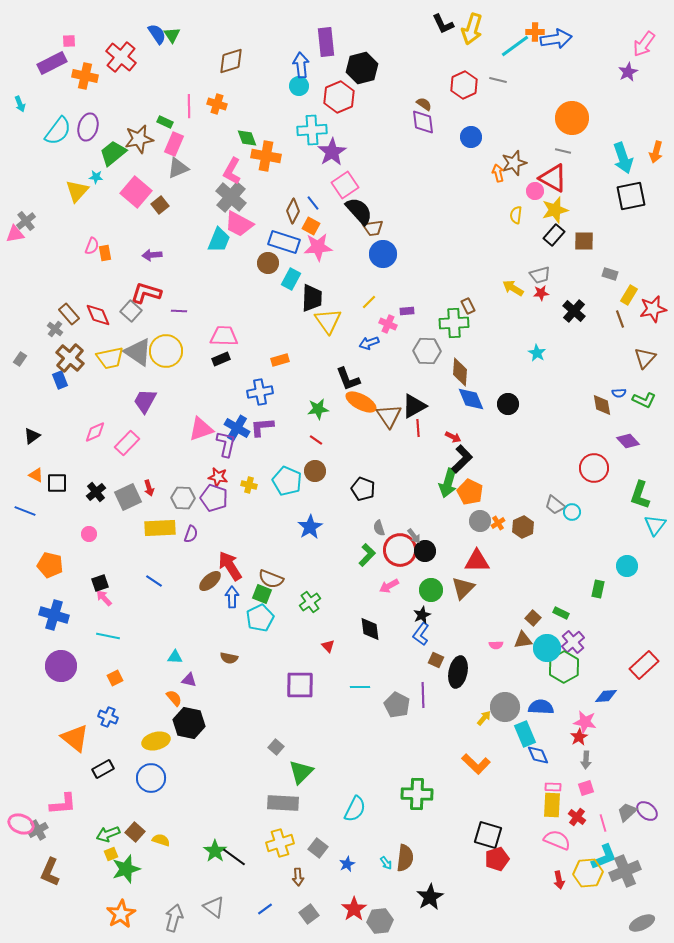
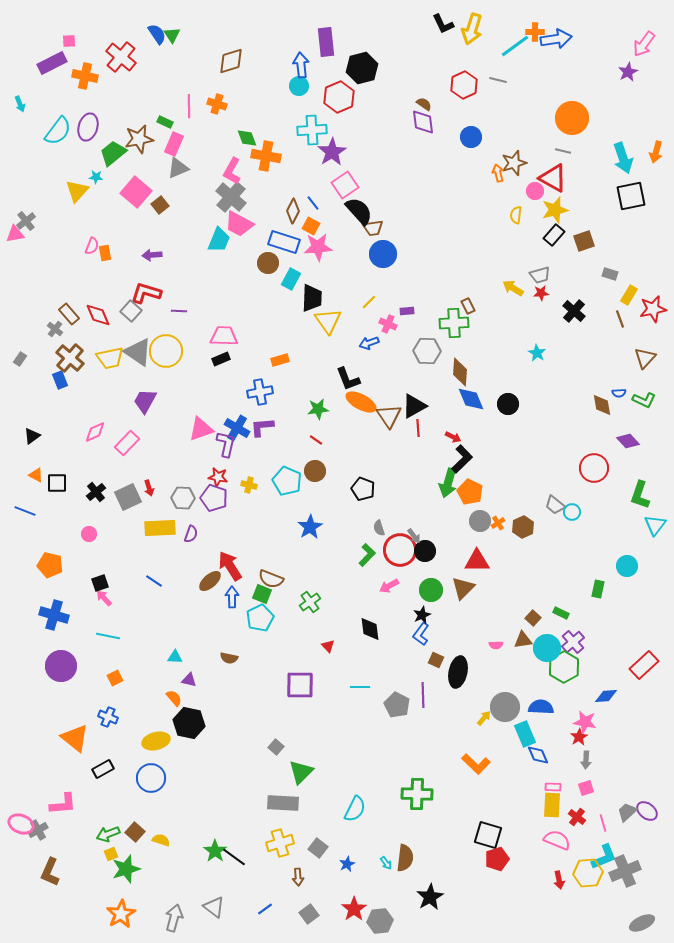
brown square at (584, 241): rotated 20 degrees counterclockwise
